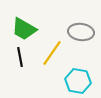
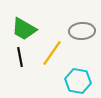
gray ellipse: moved 1 px right, 1 px up; rotated 10 degrees counterclockwise
